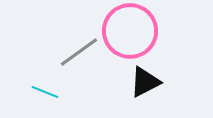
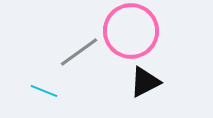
pink circle: moved 1 px right
cyan line: moved 1 px left, 1 px up
